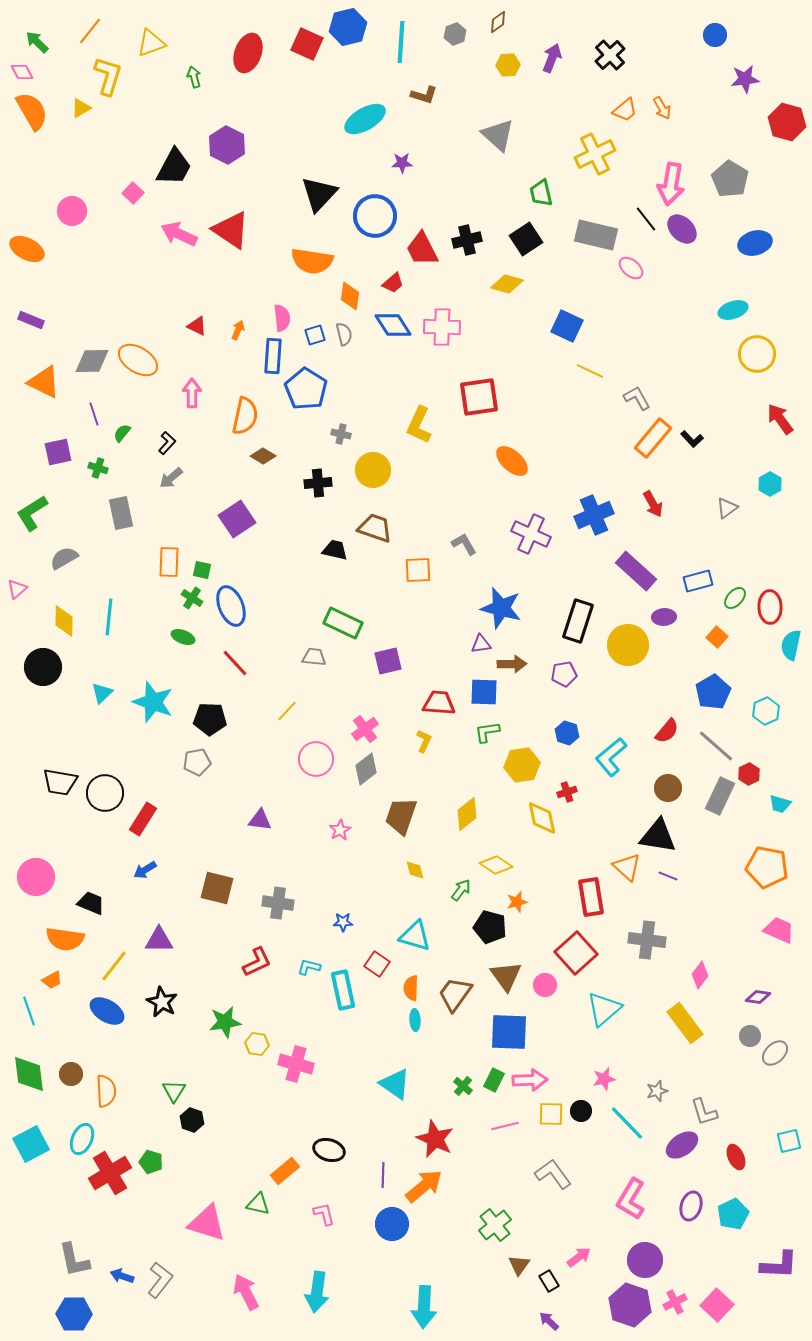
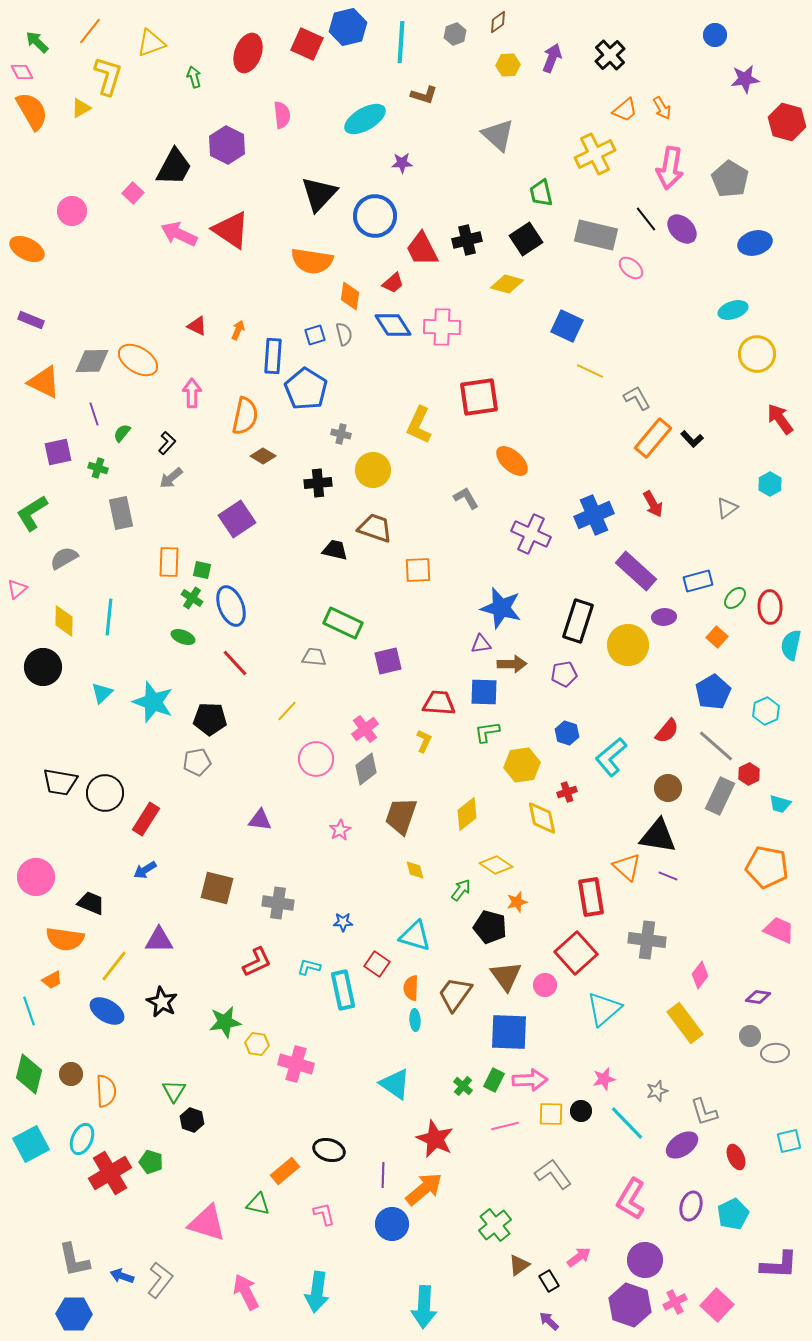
pink arrow at (671, 184): moved 1 px left, 16 px up
pink semicircle at (282, 318): moved 203 px up
gray L-shape at (464, 544): moved 2 px right, 46 px up
red rectangle at (143, 819): moved 3 px right
gray ellipse at (775, 1053): rotated 40 degrees clockwise
green diamond at (29, 1074): rotated 21 degrees clockwise
orange arrow at (424, 1186): moved 3 px down
brown triangle at (519, 1265): rotated 20 degrees clockwise
